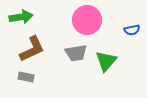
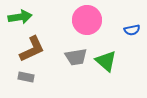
green arrow: moved 1 px left
gray trapezoid: moved 4 px down
green triangle: rotated 30 degrees counterclockwise
